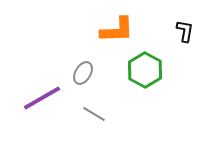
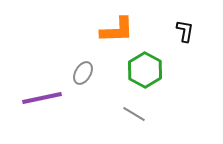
purple line: rotated 18 degrees clockwise
gray line: moved 40 px right
